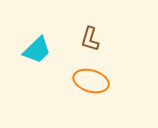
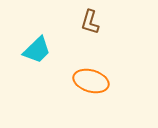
brown L-shape: moved 17 px up
